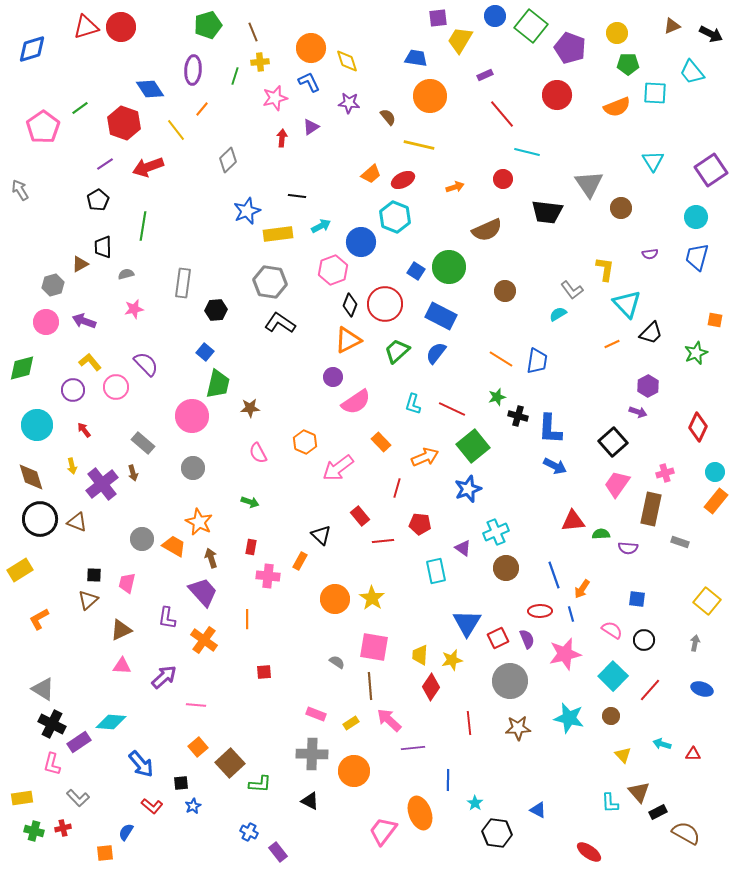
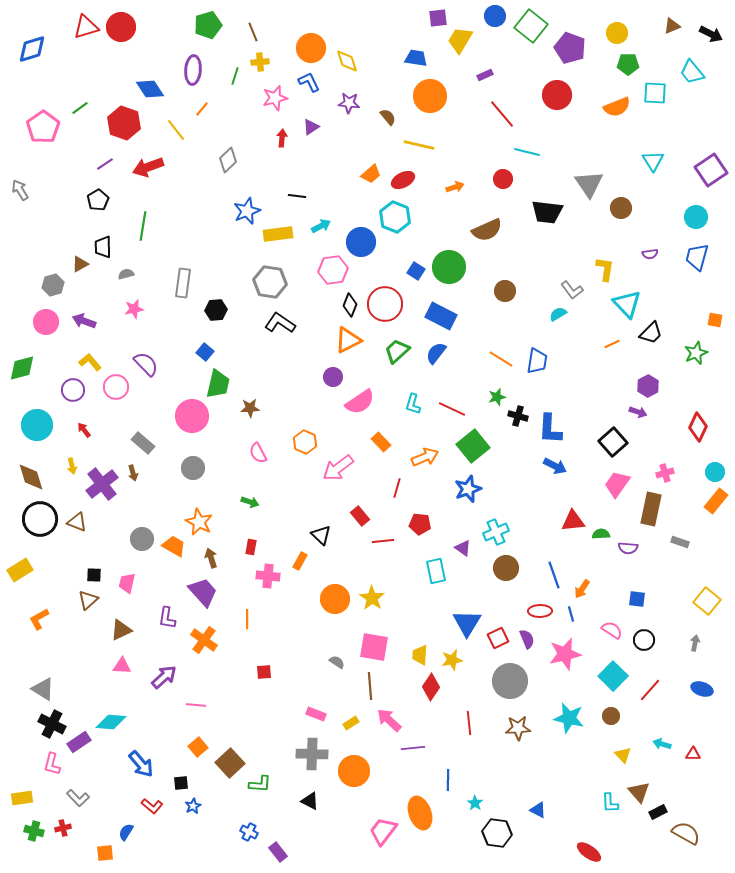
pink hexagon at (333, 270): rotated 12 degrees clockwise
pink semicircle at (356, 402): moved 4 px right
